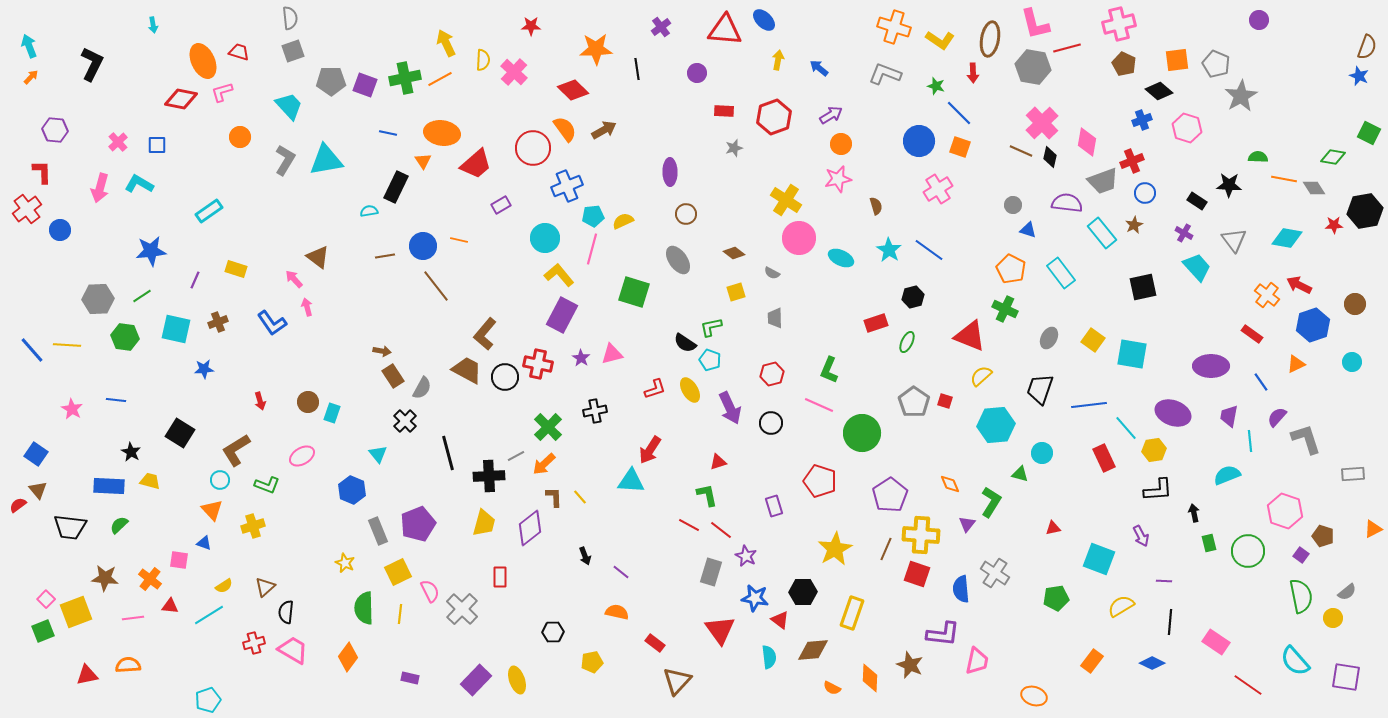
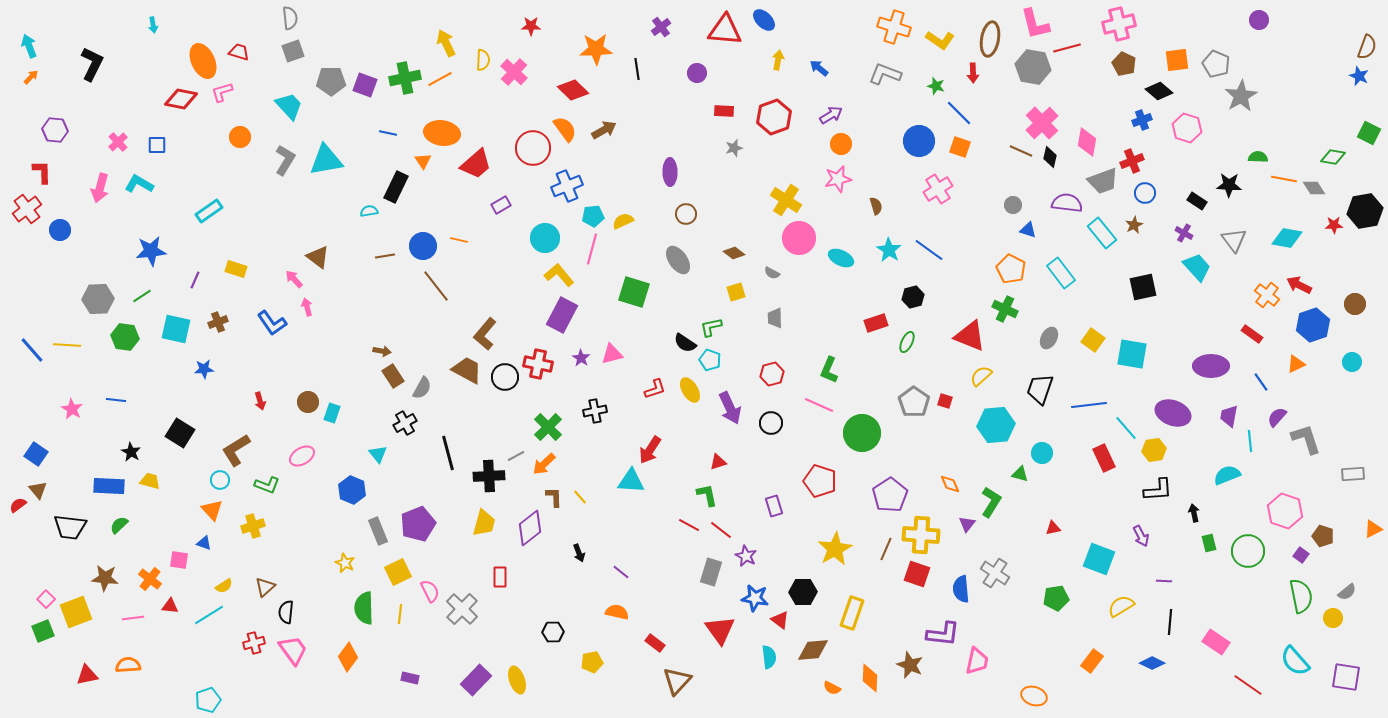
black cross at (405, 421): moved 2 px down; rotated 15 degrees clockwise
black arrow at (585, 556): moved 6 px left, 3 px up
pink trapezoid at (293, 650): rotated 24 degrees clockwise
